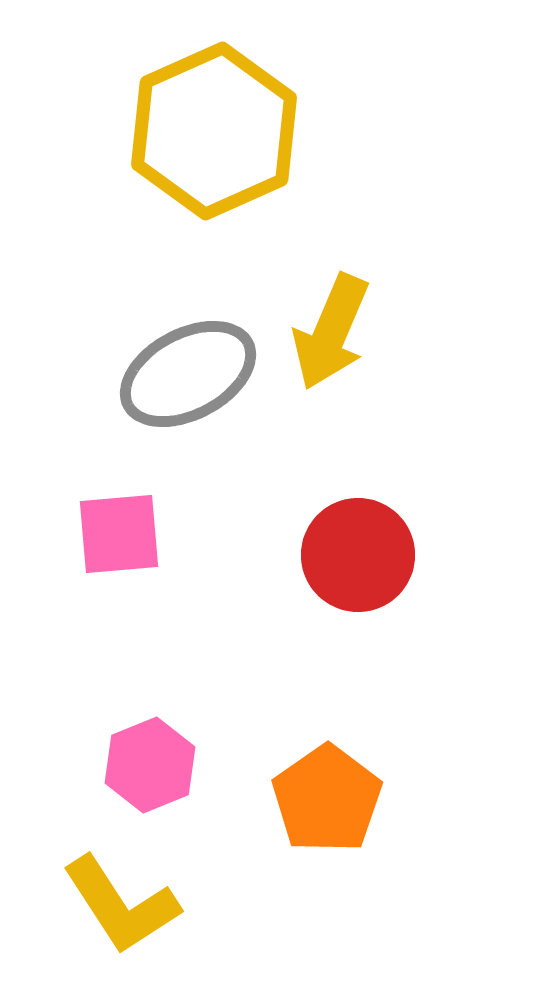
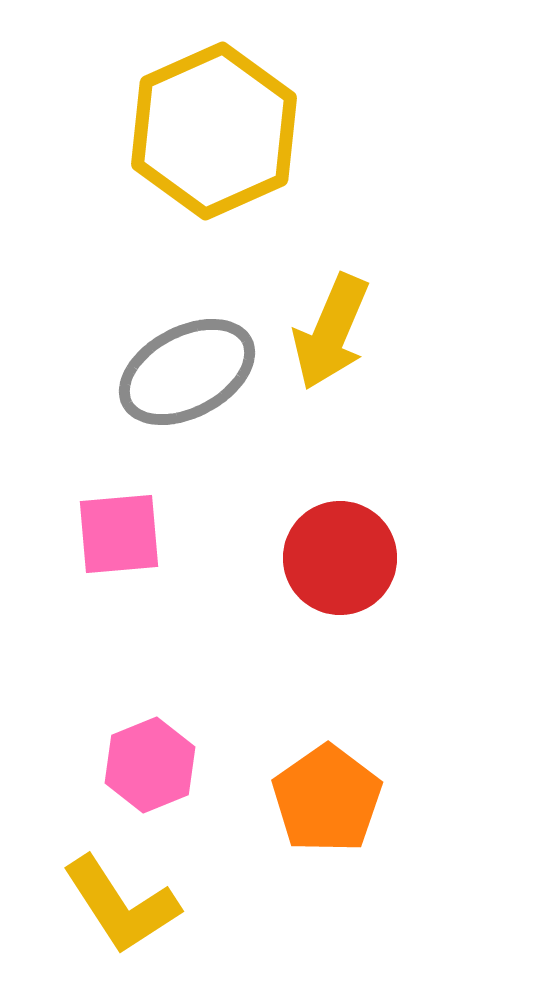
gray ellipse: moved 1 px left, 2 px up
red circle: moved 18 px left, 3 px down
